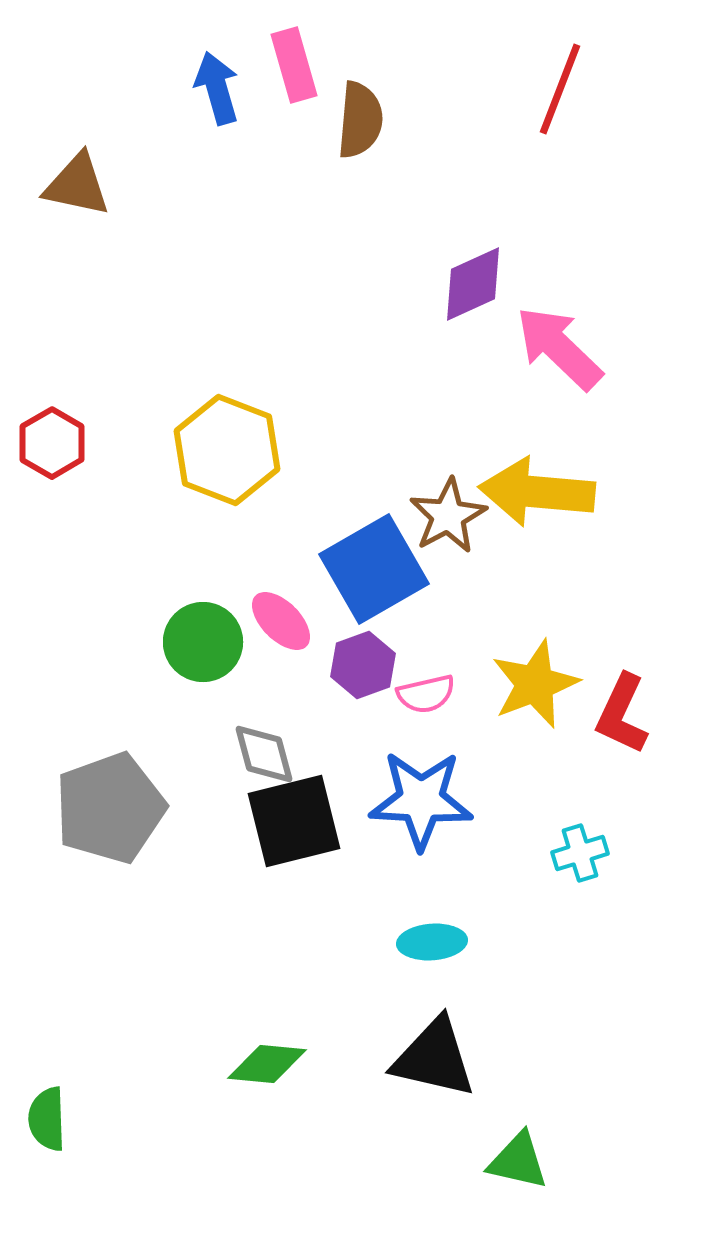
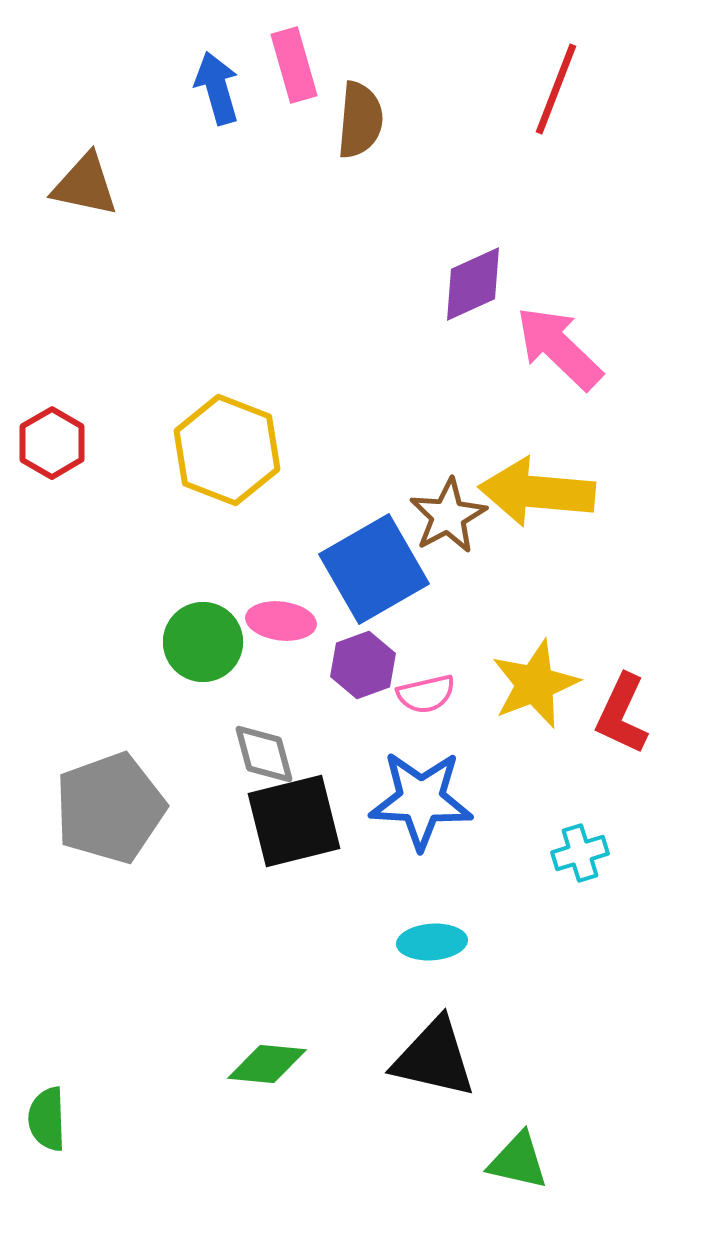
red line: moved 4 px left
brown triangle: moved 8 px right
pink ellipse: rotated 38 degrees counterclockwise
